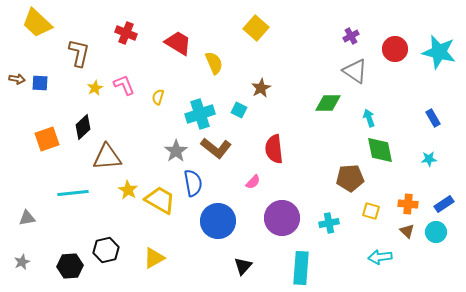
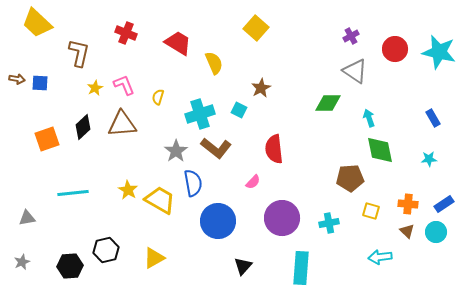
brown triangle at (107, 157): moved 15 px right, 33 px up
